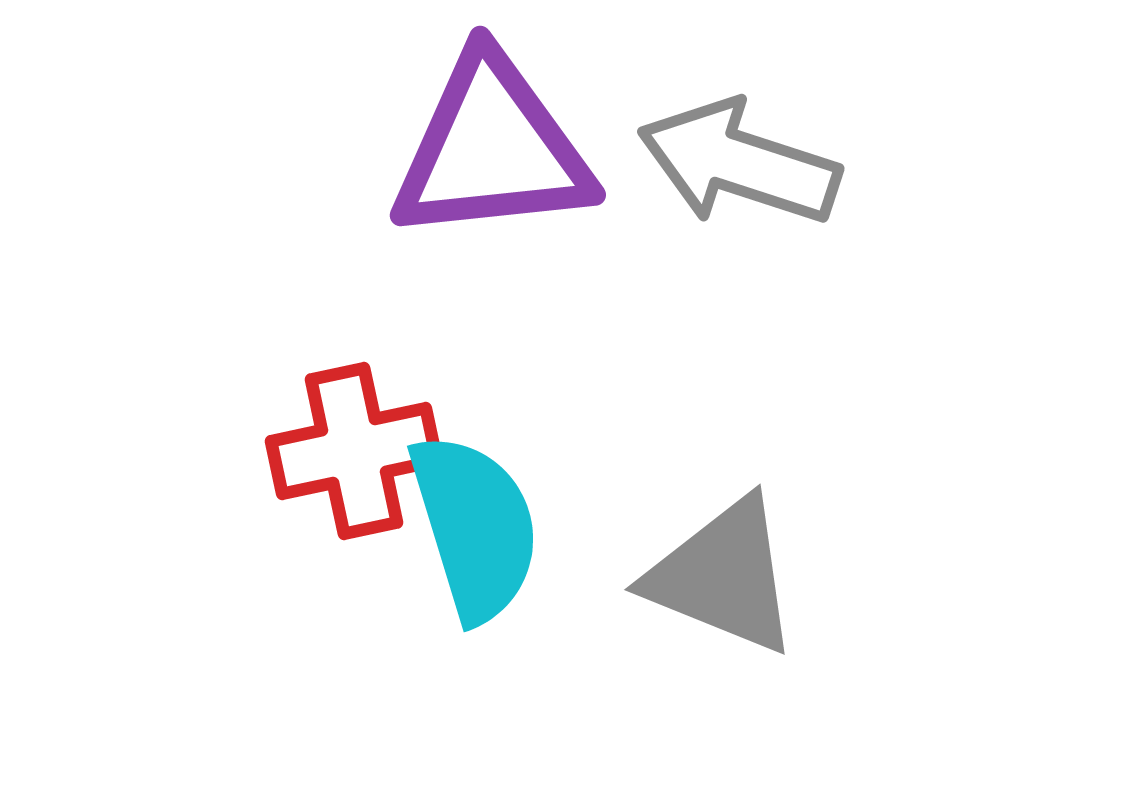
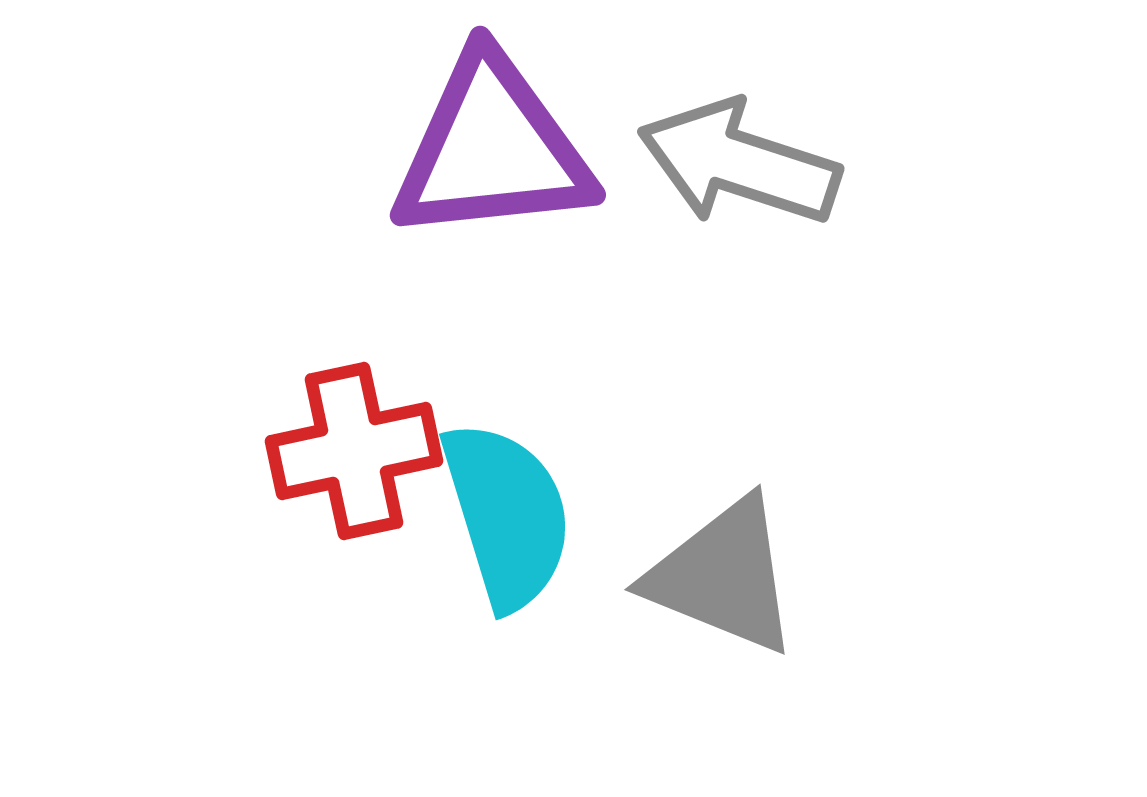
cyan semicircle: moved 32 px right, 12 px up
